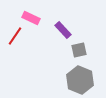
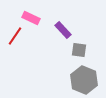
gray square: rotated 21 degrees clockwise
gray hexagon: moved 4 px right
